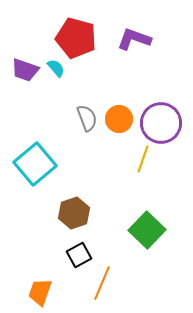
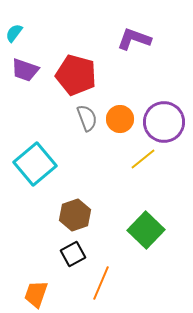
red pentagon: moved 37 px down
cyan semicircle: moved 42 px left, 35 px up; rotated 102 degrees counterclockwise
orange circle: moved 1 px right
purple circle: moved 3 px right, 1 px up
yellow line: rotated 32 degrees clockwise
brown hexagon: moved 1 px right, 2 px down
green square: moved 1 px left
black square: moved 6 px left, 1 px up
orange line: moved 1 px left
orange trapezoid: moved 4 px left, 2 px down
